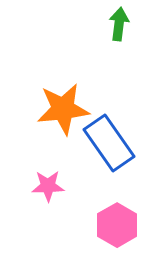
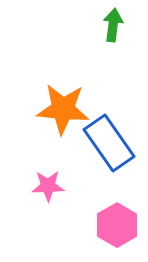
green arrow: moved 6 px left, 1 px down
orange star: rotated 12 degrees clockwise
